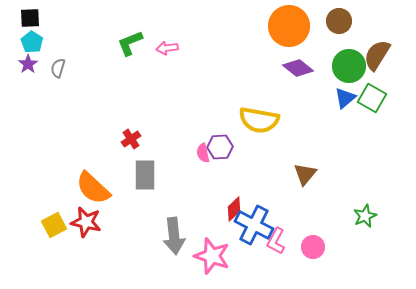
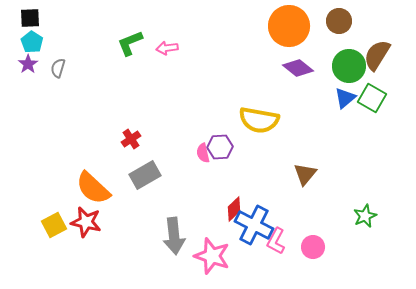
gray rectangle: rotated 60 degrees clockwise
